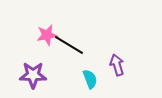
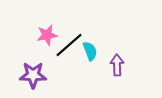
black line: rotated 72 degrees counterclockwise
purple arrow: rotated 15 degrees clockwise
cyan semicircle: moved 28 px up
